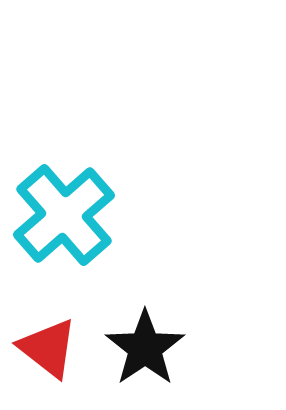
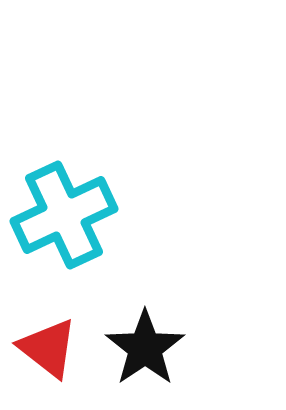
cyan cross: rotated 16 degrees clockwise
